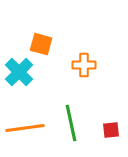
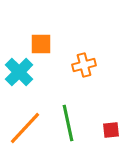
orange square: rotated 15 degrees counterclockwise
orange cross: rotated 15 degrees counterclockwise
green line: moved 3 px left
orange line: rotated 39 degrees counterclockwise
